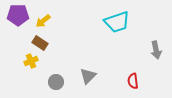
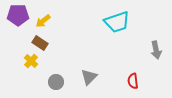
yellow cross: rotated 24 degrees counterclockwise
gray triangle: moved 1 px right, 1 px down
